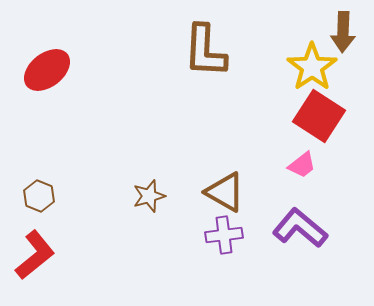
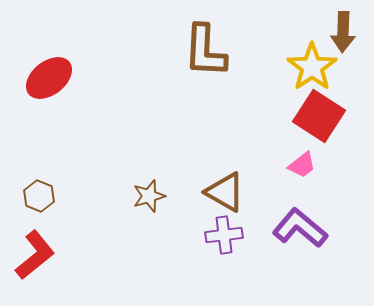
red ellipse: moved 2 px right, 8 px down
